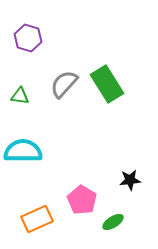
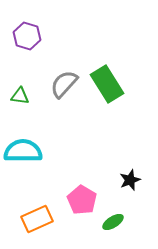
purple hexagon: moved 1 px left, 2 px up
black star: rotated 15 degrees counterclockwise
